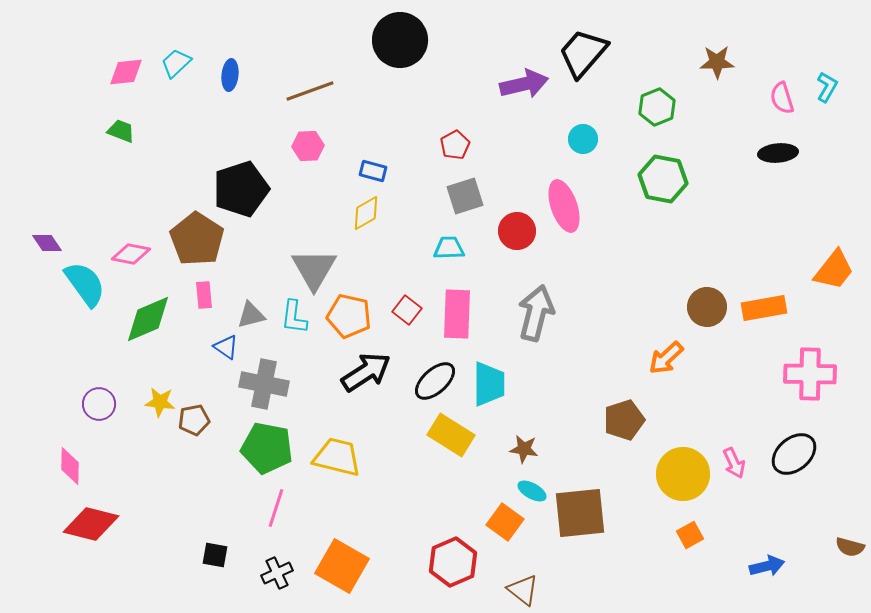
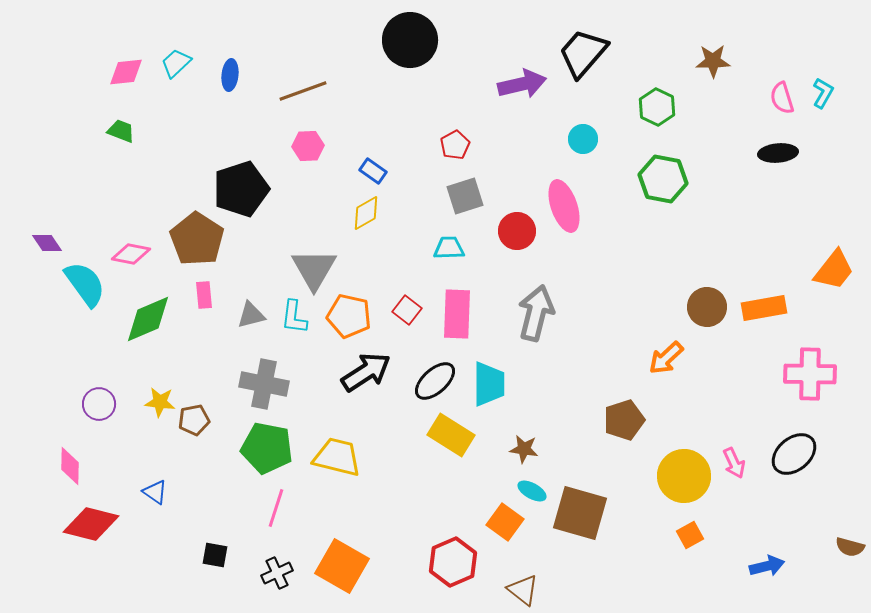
black circle at (400, 40): moved 10 px right
brown star at (717, 62): moved 4 px left, 1 px up
purple arrow at (524, 84): moved 2 px left
cyan L-shape at (827, 87): moved 4 px left, 6 px down
brown line at (310, 91): moved 7 px left
green hexagon at (657, 107): rotated 12 degrees counterclockwise
blue rectangle at (373, 171): rotated 20 degrees clockwise
blue triangle at (226, 347): moved 71 px left, 145 px down
yellow circle at (683, 474): moved 1 px right, 2 px down
brown square at (580, 513): rotated 22 degrees clockwise
